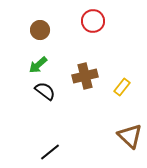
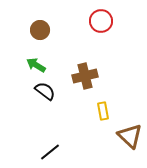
red circle: moved 8 px right
green arrow: moved 2 px left; rotated 72 degrees clockwise
yellow rectangle: moved 19 px left, 24 px down; rotated 48 degrees counterclockwise
